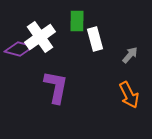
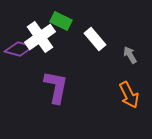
green rectangle: moved 16 px left; rotated 65 degrees counterclockwise
white rectangle: rotated 25 degrees counterclockwise
gray arrow: rotated 72 degrees counterclockwise
